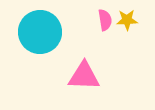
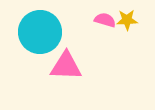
pink semicircle: rotated 65 degrees counterclockwise
pink triangle: moved 18 px left, 10 px up
